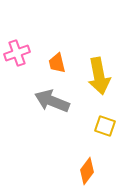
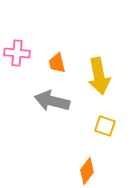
pink cross: rotated 25 degrees clockwise
gray arrow: rotated 8 degrees counterclockwise
